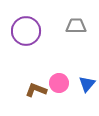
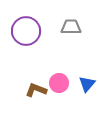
gray trapezoid: moved 5 px left, 1 px down
